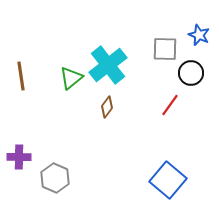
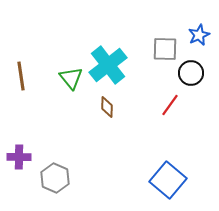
blue star: rotated 25 degrees clockwise
green triangle: rotated 30 degrees counterclockwise
brown diamond: rotated 35 degrees counterclockwise
